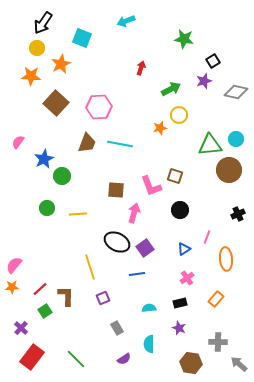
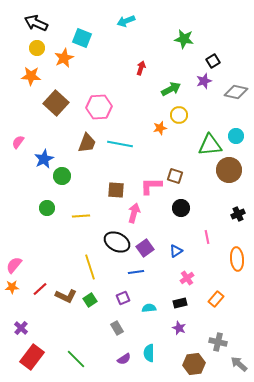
black arrow at (43, 23): moved 7 px left; rotated 80 degrees clockwise
orange star at (61, 64): moved 3 px right, 6 px up
cyan circle at (236, 139): moved 3 px up
pink L-shape at (151, 186): rotated 110 degrees clockwise
black circle at (180, 210): moved 1 px right, 2 px up
yellow line at (78, 214): moved 3 px right, 2 px down
pink line at (207, 237): rotated 32 degrees counterclockwise
blue triangle at (184, 249): moved 8 px left, 2 px down
orange ellipse at (226, 259): moved 11 px right
blue line at (137, 274): moved 1 px left, 2 px up
brown L-shape at (66, 296): rotated 115 degrees clockwise
purple square at (103, 298): moved 20 px right
green square at (45, 311): moved 45 px right, 11 px up
gray cross at (218, 342): rotated 12 degrees clockwise
cyan semicircle at (149, 344): moved 9 px down
brown hexagon at (191, 363): moved 3 px right, 1 px down; rotated 15 degrees counterclockwise
